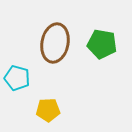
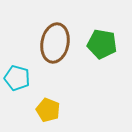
yellow pentagon: rotated 25 degrees clockwise
